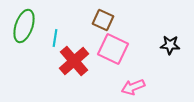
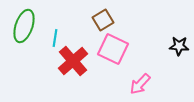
brown square: rotated 35 degrees clockwise
black star: moved 9 px right, 1 px down
red cross: moved 1 px left
pink arrow: moved 7 px right, 3 px up; rotated 25 degrees counterclockwise
